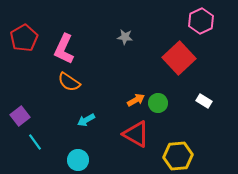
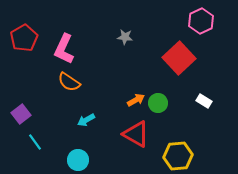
purple square: moved 1 px right, 2 px up
